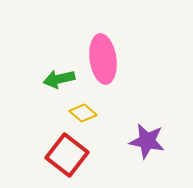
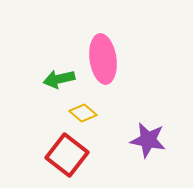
purple star: moved 1 px right, 1 px up
